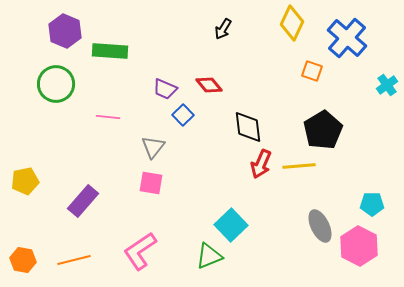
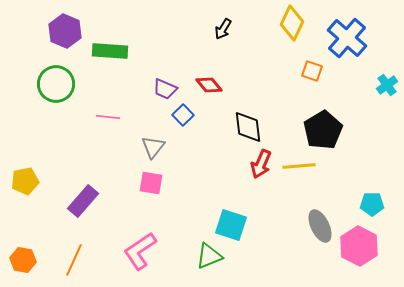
cyan square: rotated 28 degrees counterclockwise
orange line: rotated 52 degrees counterclockwise
